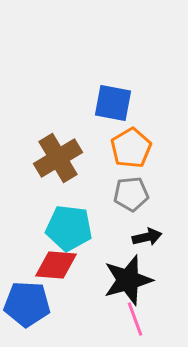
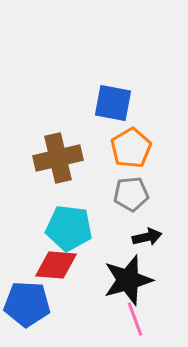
brown cross: rotated 18 degrees clockwise
